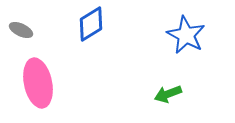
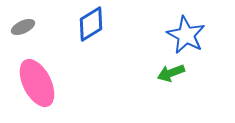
gray ellipse: moved 2 px right, 3 px up; rotated 50 degrees counterclockwise
pink ellipse: moved 1 px left; rotated 15 degrees counterclockwise
green arrow: moved 3 px right, 21 px up
